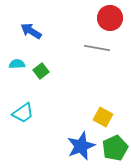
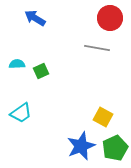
blue arrow: moved 4 px right, 13 px up
green square: rotated 14 degrees clockwise
cyan trapezoid: moved 2 px left
